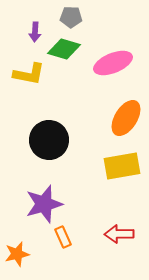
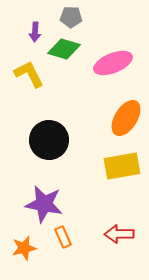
yellow L-shape: rotated 128 degrees counterclockwise
purple star: rotated 27 degrees clockwise
orange star: moved 7 px right, 6 px up
